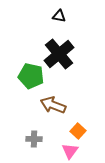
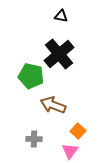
black triangle: moved 2 px right
